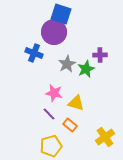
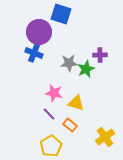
purple circle: moved 15 px left
gray star: moved 2 px right, 1 px up; rotated 24 degrees clockwise
yellow pentagon: rotated 15 degrees counterclockwise
